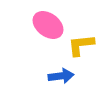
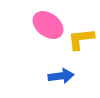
yellow L-shape: moved 6 px up
